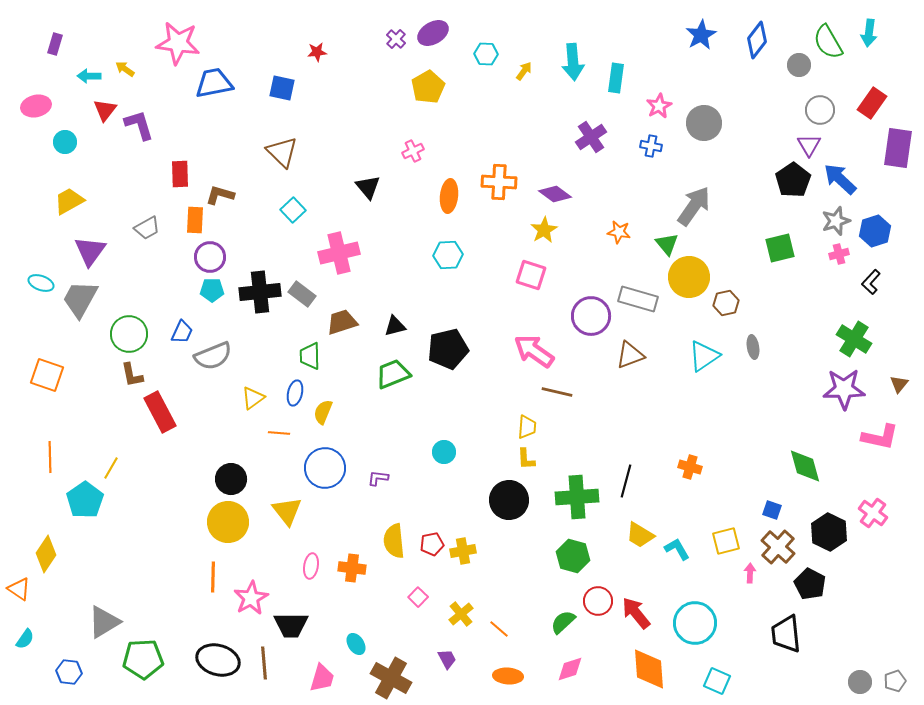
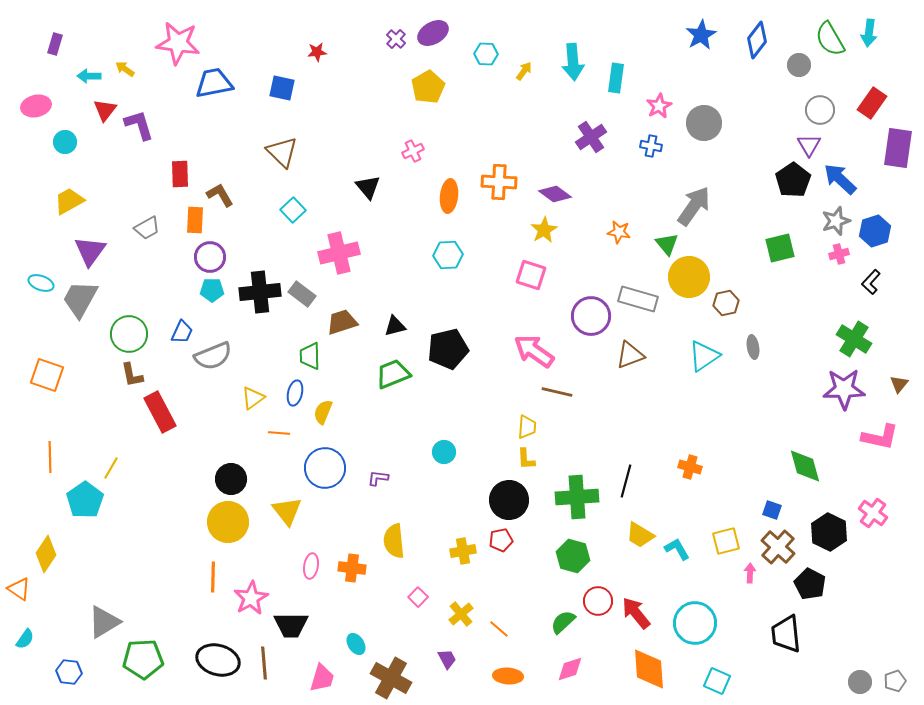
green semicircle at (828, 42): moved 2 px right, 3 px up
brown L-shape at (220, 195): rotated 44 degrees clockwise
red pentagon at (432, 544): moved 69 px right, 4 px up
